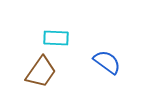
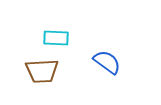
brown trapezoid: moved 1 px right, 1 px up; rotated 52 degrees clockwise
